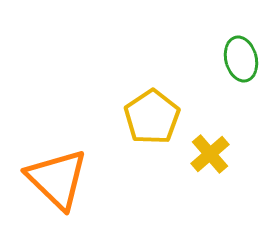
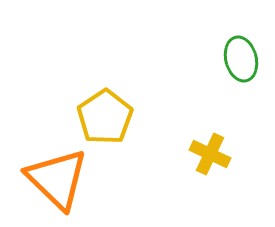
yellow pentagon: moved 47 px left
yellow cross: rotated 24 degrees counterclockwise
